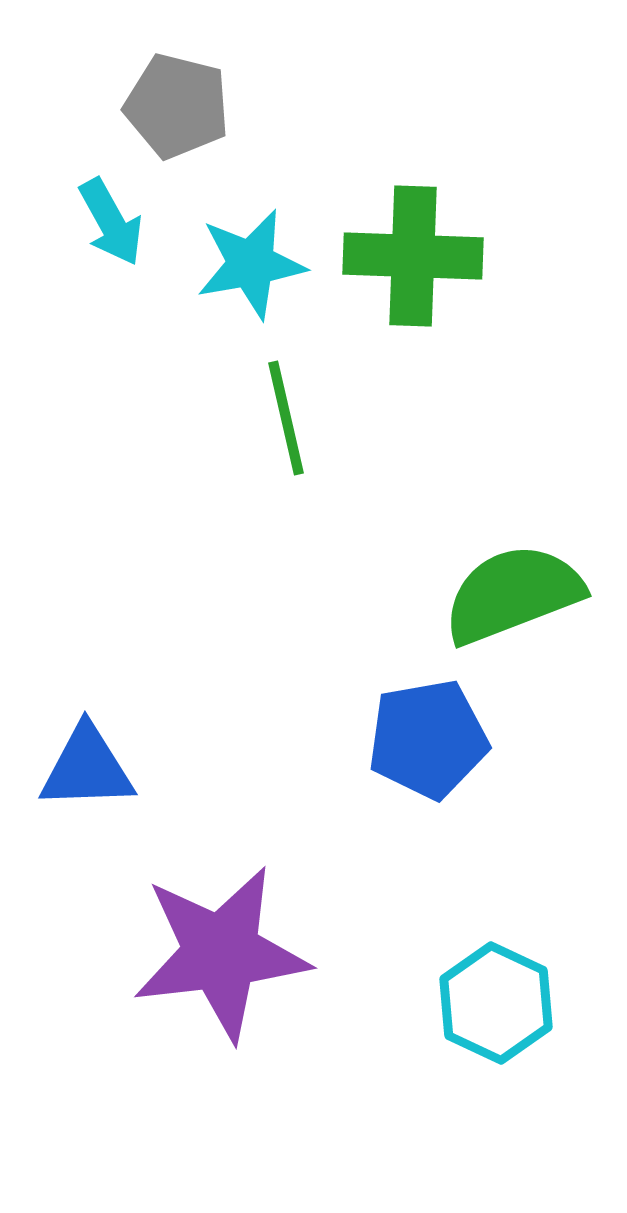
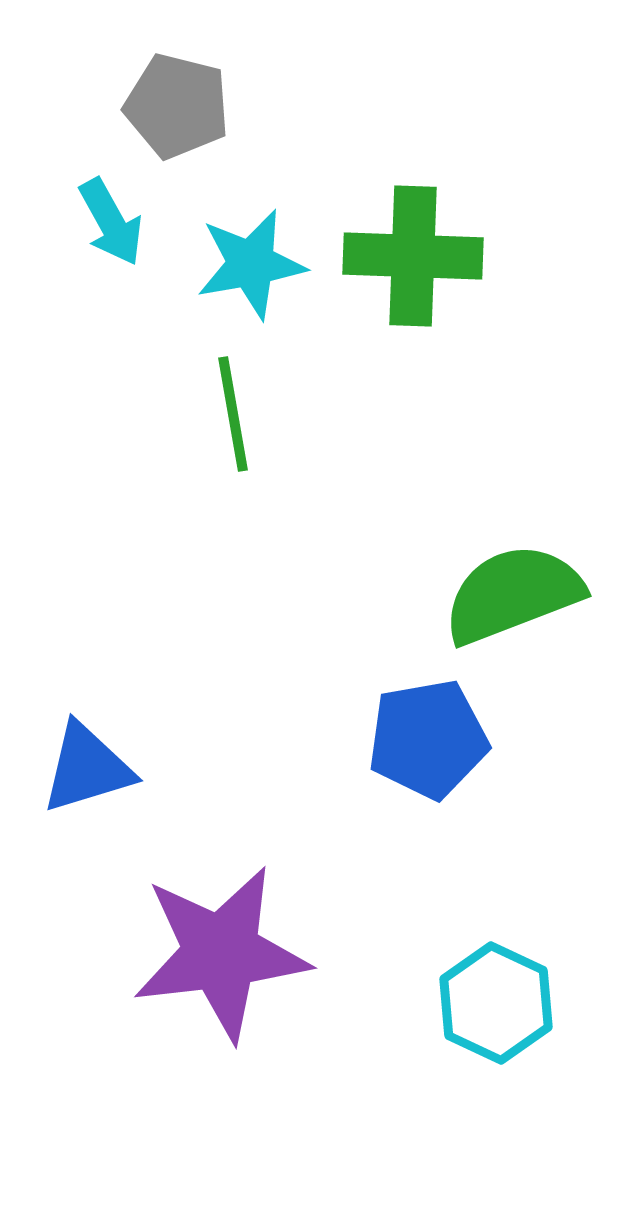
green line: moved 53 px left, 4 px up; rotated 3 degrees clockwise
blue triangle: rotated 15 degrees counterclockwise
